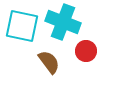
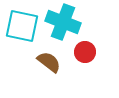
red circle: moved 1 px left, 1 px down
brown semicircle: rotated 15 degrees counterclockwise
